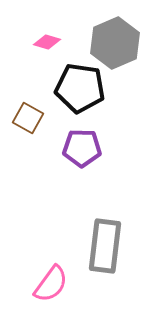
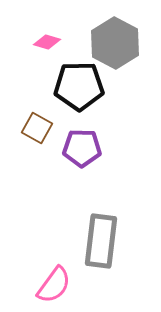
gray hexagon: rotated 9 degrees counterclockwise
black pentagon: moved 1 px left, 2 px up; rotated 9 degrees counterclockwise
brown square: moved 9 px right, 10 px down
gray rectangle: moved 4 px left, 5 px up
pink semicircle: moved 3 px right, 1 px down
